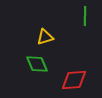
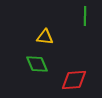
yellow triangle: rotated 24 degrees clockwise
